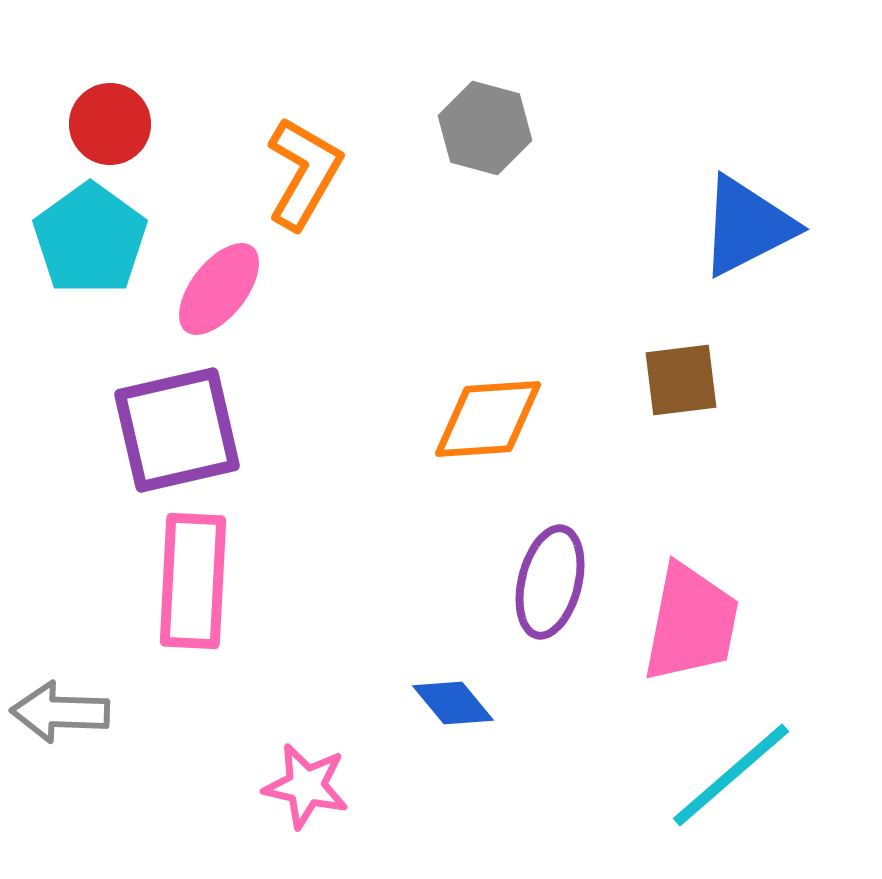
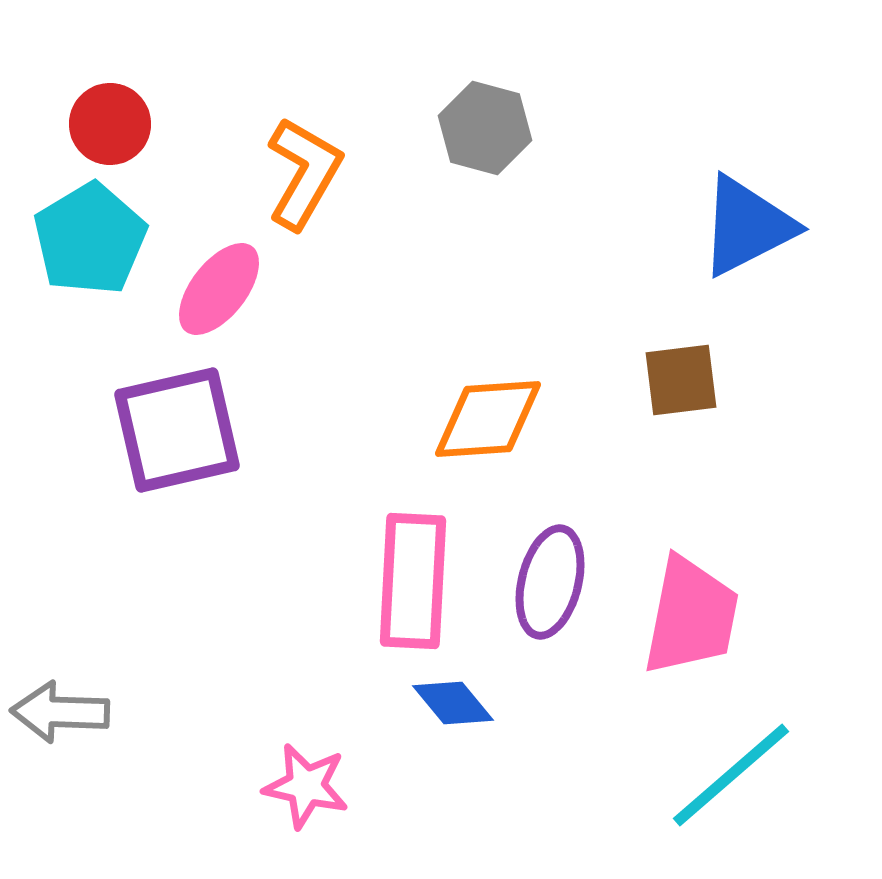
cyan pentagon: rotated 5 degrees clockwise
pink rectangle: moved 220 px right
pink trapezoid: moved 7 px up
